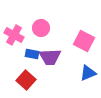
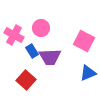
blue rectangle: moved 3 px up; rotated 48 degrees clockwise
